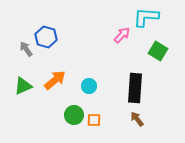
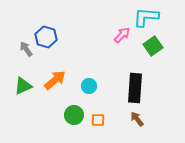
green square: moved 5 px left, 5 px up; rotated 24 degrees clockwise
orange square: moved 4 px right
